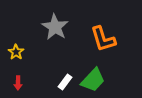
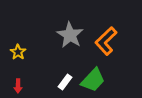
gray star: moved 15 px right, 8 px down
orange L-shape: moved 3 px right, 2 px down; rotated 64 degrees clockwise
yellow star: moved 2 px right
red arrow: moved 3 px down
